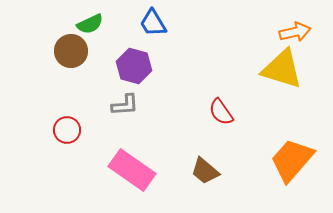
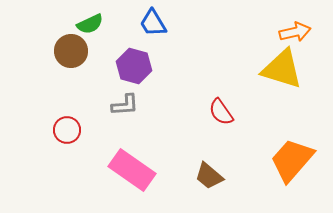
brown trapezoid: moved 4 px right, 5 px down
